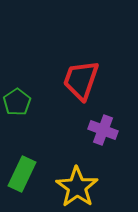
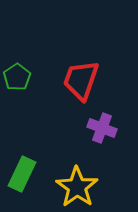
green pentagon: moved 25 px up
purple cross: moved 1 px left, 2 px up
